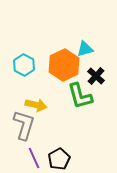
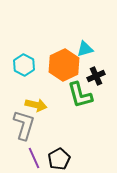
black cross: rotated 24 degrees clockwise
green L-shape: moved 1 px up
